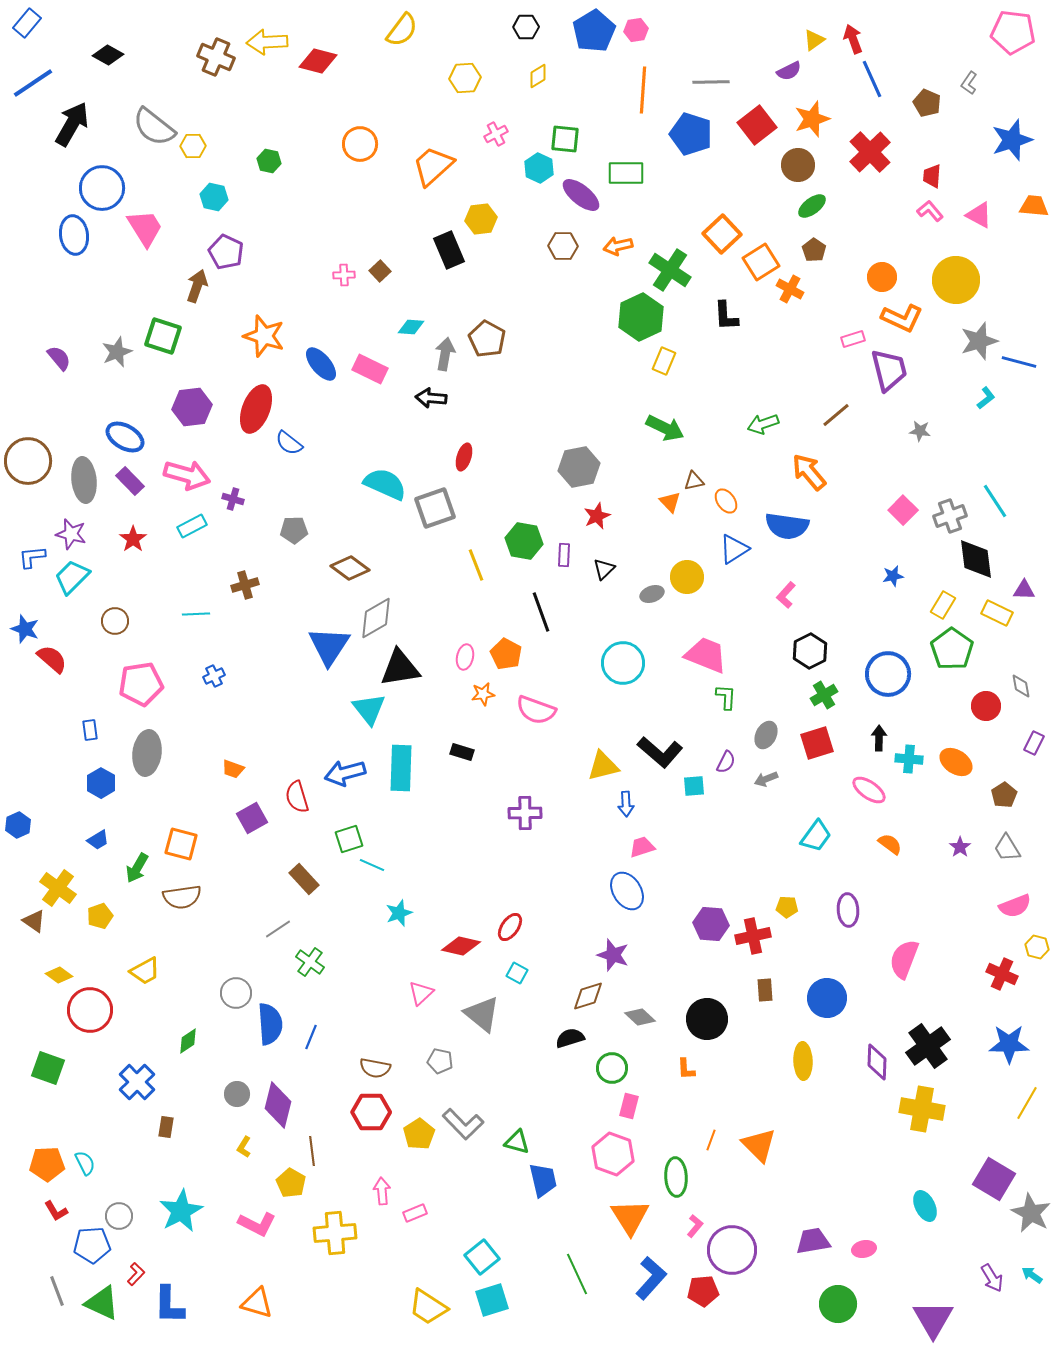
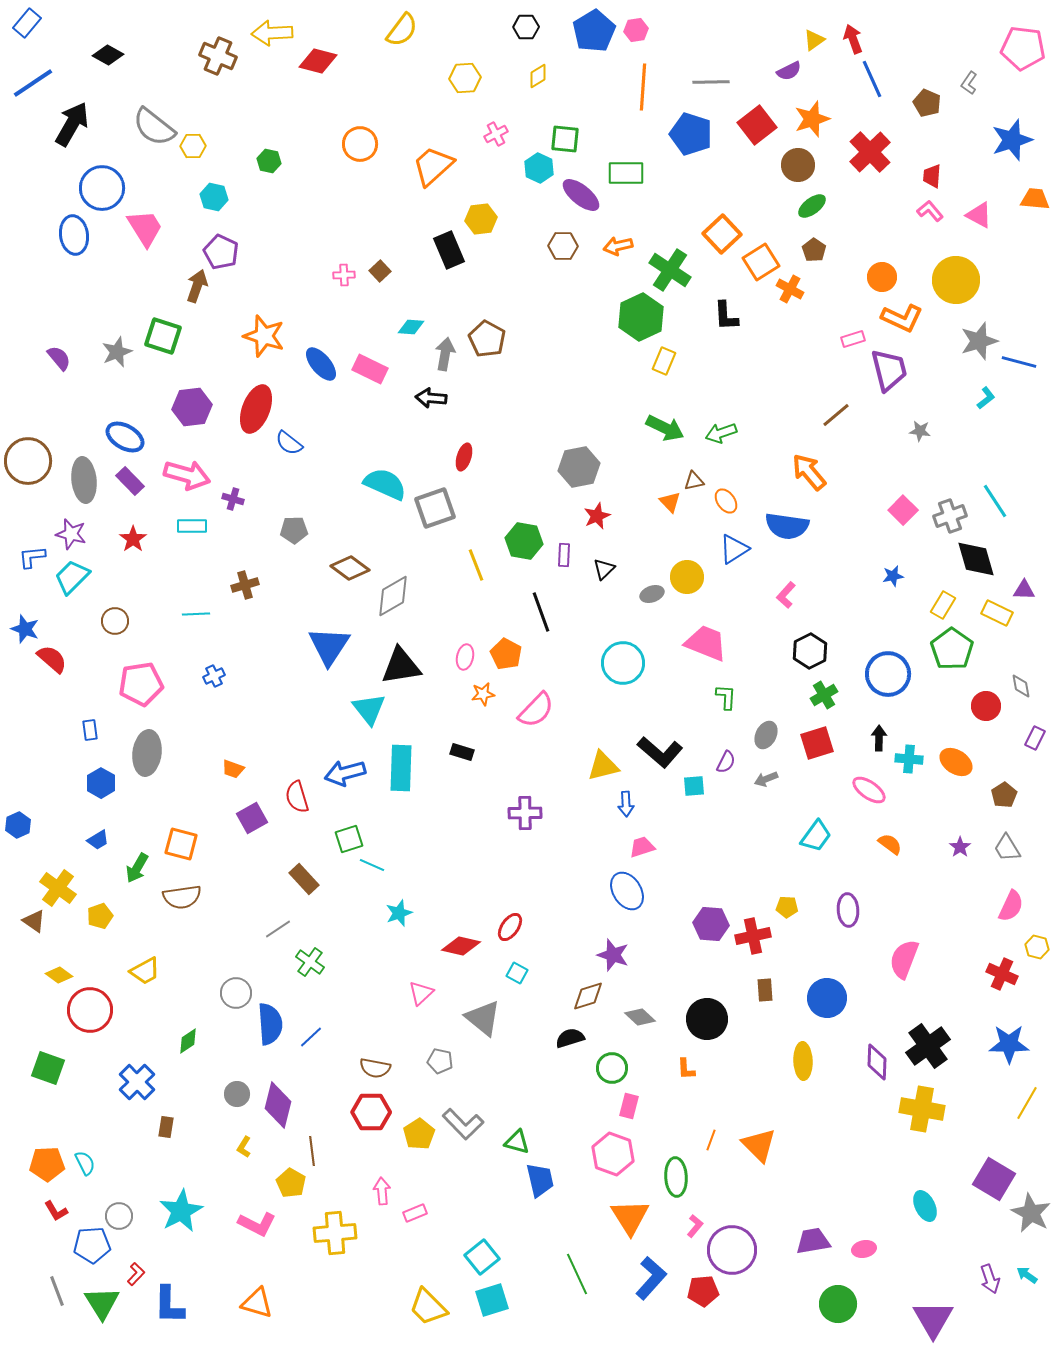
pink pentagon at (1013, 32): moved 10 px right, 16 px down
yellow arrow at (267, 42): moved 5 px right, 9 px up
brown cross at (216, 57): moved 2 px right, 1 px up
orange line at (643, 90): moved 3 px up
orange trapezoid at (1034, 206): moved 1 px right, 7 px up
purple pentagon at (226, 252): moved 5 px left
green arrow at (763, 424): moved 42 px left, 9 px down
cyan rectangle at (192, 526): rotated 28 degrees clockwise
black diamond at (976, 559): rotated 9 degrees counterclockwise
gray diamond at (376, 618): moved 17 px right, 22 px up
pink trapezoid at (706, 655): moved 12 px up
black triangle at (400, 668): moved 1 px right, 2 px up
pink semicircle at (536, 710): rotated 66 degrees counterclockwise
purple rectangle at (1034, 743): moved 1 px right, 5 px up
pink semicircle at (1015, 906): moved 4 px left; rotated 44 degrees counterclockwise
gray triangle at (482, 1014): moved 1 px right, 4 px down
blue line at (311, 1037): rotated 25 degrees clockwise
blue trapezoid at (543, 1180): moved 3 px left
cyan arrow at (1032, 1275): moved 5 px left
purple arrow at (992, 1278): moved 2 px left, 1 px down; rotated 12 degrees clockwise
green triangle at (102, 1303): rotated 33 degrees clockwise
yellow trapezoid at (428, 1307): rotated 12 degrees clockwise
